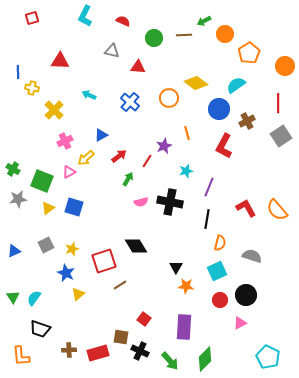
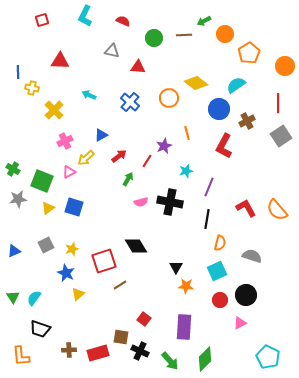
red square at (32, 18): moved 10 px right, 2 px down
